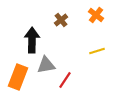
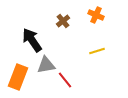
orange cross: rotated 14 degrees counterclockwise
brown cross: moved 2 px right, 1 px down
black arrow: rotated 35 degrees counterclockwise
red line: rotated 72 degrees counterclockwise
